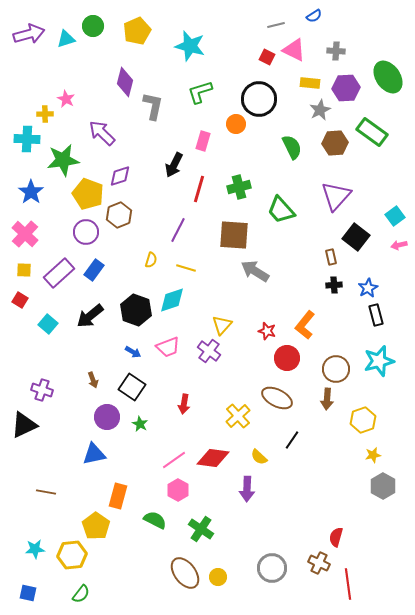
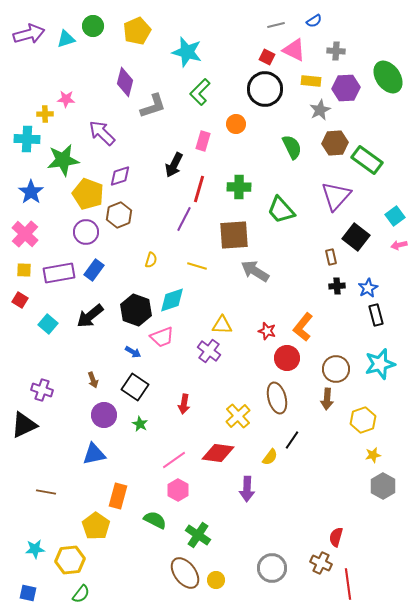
blue semicircle at (314, 16): moved 5 px down
cyan star at (190, 46): moved 3 px left, 6 px down
yellow rectangle at (310, 83): moved 1 px right, 2 px up
green L-shape at (200, 92): rotated 28 degrees counterclockwise
pink star at (66, 99): rotated 24 degrees counterclockwise
black circle at (259, 99): moved 6 px right, 10 px up
gray L-shape at (153, 106): rotated 60 degrees clockwise
green rectangle at (372, 132): moved 5 px left, 28 px down
green cross at (239, 187): rotated 15 degrees clockwise
purple line at (178, 230): moved 6 px right, 11 px up
brown square at (234, 235): rotated 8 degrees counterclockwise
yellow line at (186, 268): moved 11 px right, 2 px up
purple rectangle at (59, 273): rotated 32 degrees clockwise
black cross at (334, 285): moved 3 px right, 1 px down
yellow triangle at (222, 325): rotated 50 degrees clockwise
orange L-shape at (305, 325): moved 2 px left, 2 px down
pink trapezoid at (168, 347): moved 6 px left, 10 px up
cyan star at (379, 361): moved 1 px right, 3 px down
black square at (132, 387): moved 3 px right
brown ellipse at (277, 398): rotated 48 degrees clockwise
purple circle at (107, 417): moved 3 px left, 2 px up
yellow semicircle at (259, 457): moved 11 px right; rotated 96 degrees counterclockwise
red diamond at (213, 458): moved 5 px right, 5 px up
green cross at (201, 529): moved 3 px left, 6 px down
yellow hexagon at (72, 555): moved 2 px left, 5 px down
brown cross at (319, 563): moved 2 px right
yellow circle at (218, 577): moved 2 px left, 3 px down
